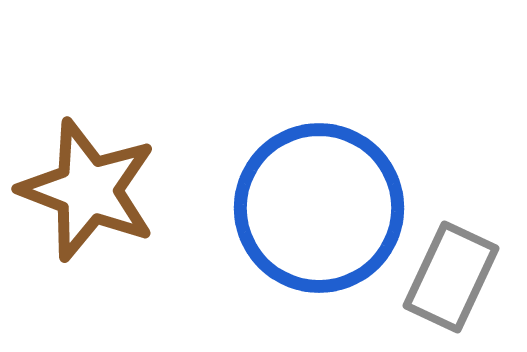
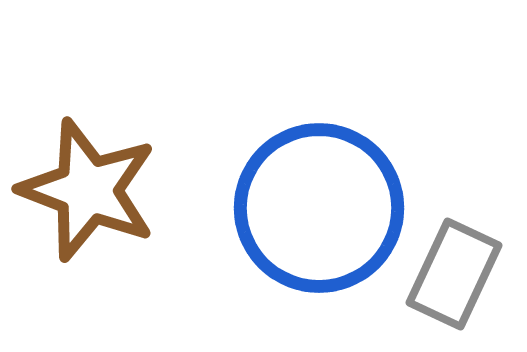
gray rectangle: moved 3 px right, 3 px up
